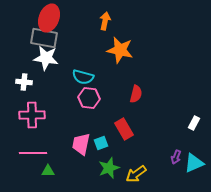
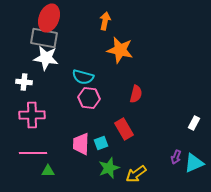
pink trapezoid: rotated 10 degrees counterclockwise
